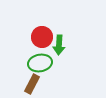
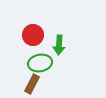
red circle: moved 9 px left, 2 px up
